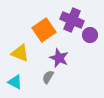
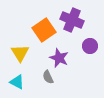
purple circle: moved 11 px down
yellow triangle: rotated 36 degrees clockwise
gray semicircle: rotated 56 degrees counterclockwise
cyan triangle: moved 2 px right
